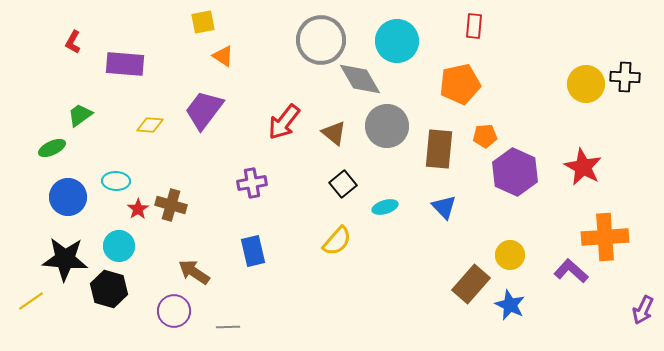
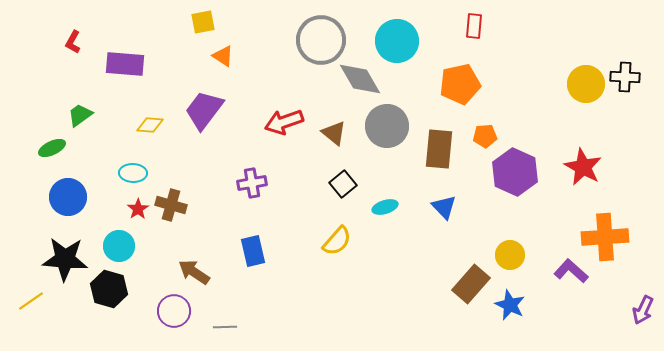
red arrow at (284, 122): rotated 33 degrees clockwise
cyan ellipse at (116, 181): moved 17 px right, 8 px up
gray line at (228, 327): moved 3 px left
